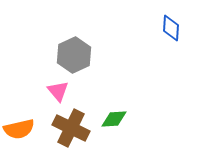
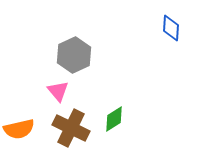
green diamond: rotated 28 degrees counterclockwise
